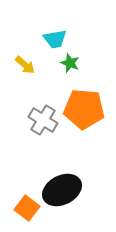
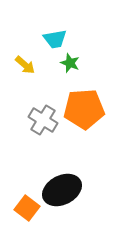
orange pentagon: rotated 9 degrees counterclockwise
